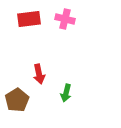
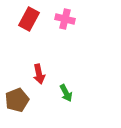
red rectangle: rotated 55 degrees counterclockwise
green arrow: rotated 42 degrees counterclockwise
brown pentagon: rotated 10 degrees clockwise
